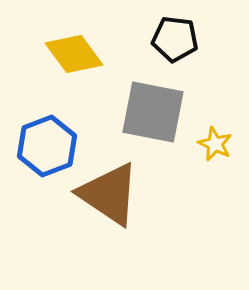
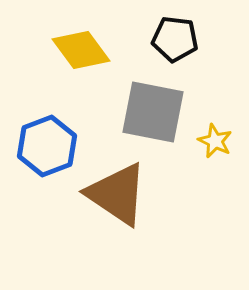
yellow diamond: moved 7 px right, 4 px up
yellow star: moved 3 px up
brown triangle: moved 8 px right
